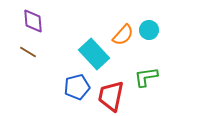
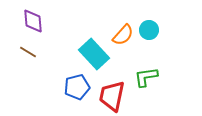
red trapezoid: moved 1 px right
